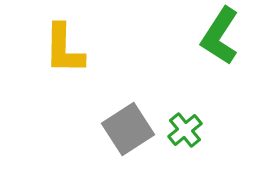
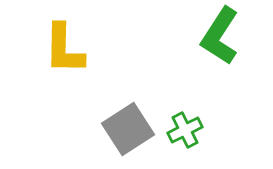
green cross: rotated 12 degrees clockwise
